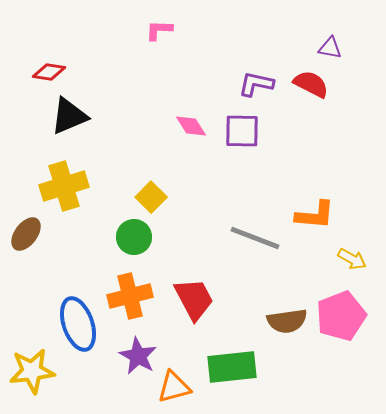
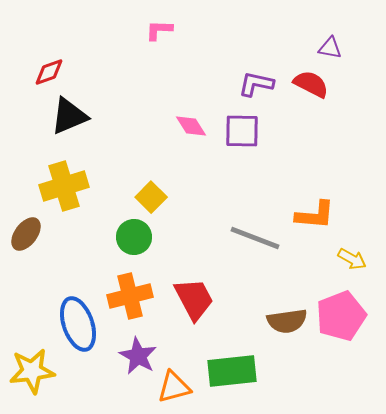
red diamond: rotated 28 degrees counterclockwise
green rectangle: moved 4 px down
